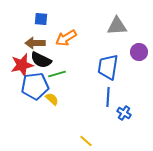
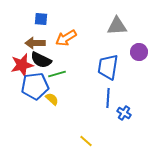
blue line: moved 1 px down
